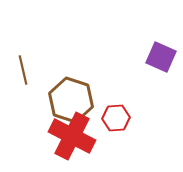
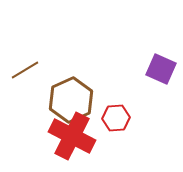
purple square: moved 12 px down
brown line: moved 2 px right; rotated 72 degrees clockwise
brown hexagon: rotated 18 degrees clockwise
